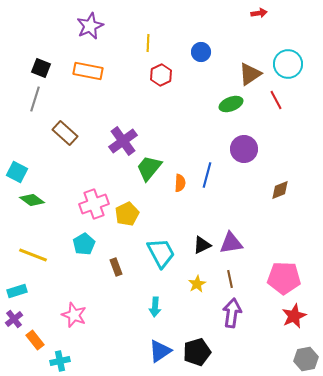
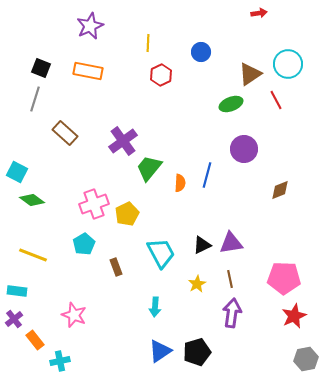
cyan rectangle at (17, 291): rotated 24 degrees clockwise
